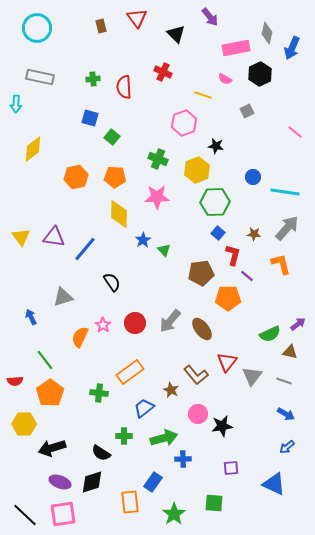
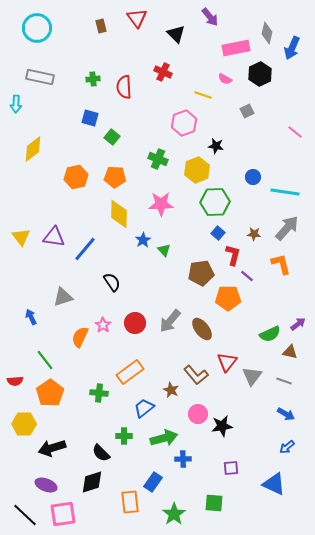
pink star at (157, 197): moved 4 px right, 7 px down
black semicircle at (101, 453): rotated 12 degrees clockwise
purple ellipse at (60, 482): moved 14 px left, 3 px down
